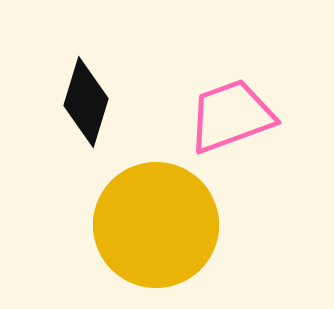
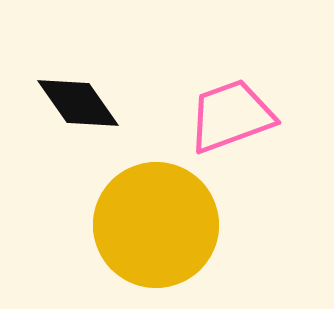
black diamond: moved 8 px left, 1 px down; rotated 52 degrees counterclockwise
